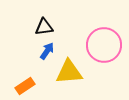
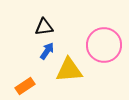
yellow triangle: moved 2 px up
